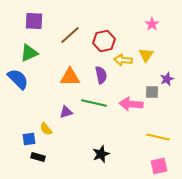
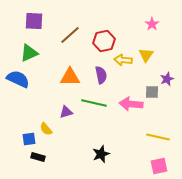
blue semicircle: rotated 20 degrees counterclockwise
